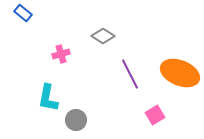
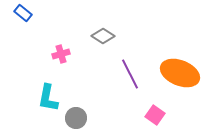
pink square: rotated 24 degrees counterclockwise
gray circle: moved 2 px up
